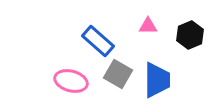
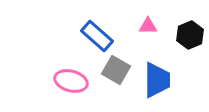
blue rectangle: moved 1 px left, 5 px up
gray square: moved 2 px left, 4 px up
